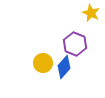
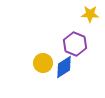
yellow star: moved 1 px left, 1 px down; rotated 24 degrees counterclockwise
blue diamond: rotated 15 degrees clockwise
